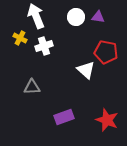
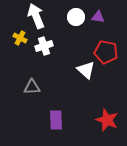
purple rectangle: moved 8 px left, 3 px down; rotated 72 degrees counterclockwise
